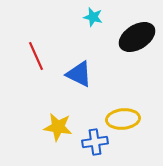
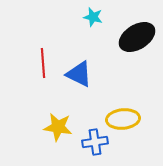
red line: moved 7 px right, 7 px down; rotated 20 degrees clockwise
